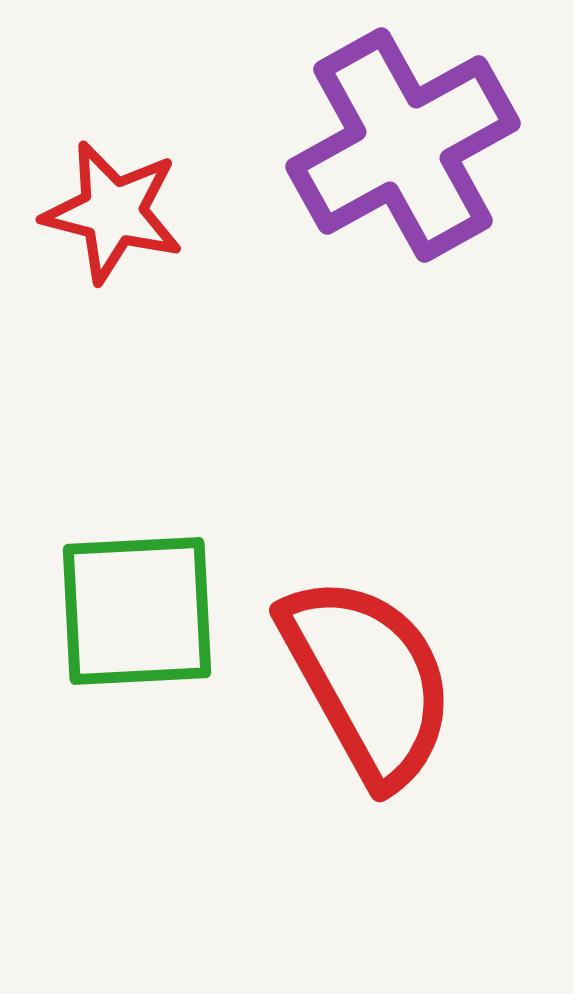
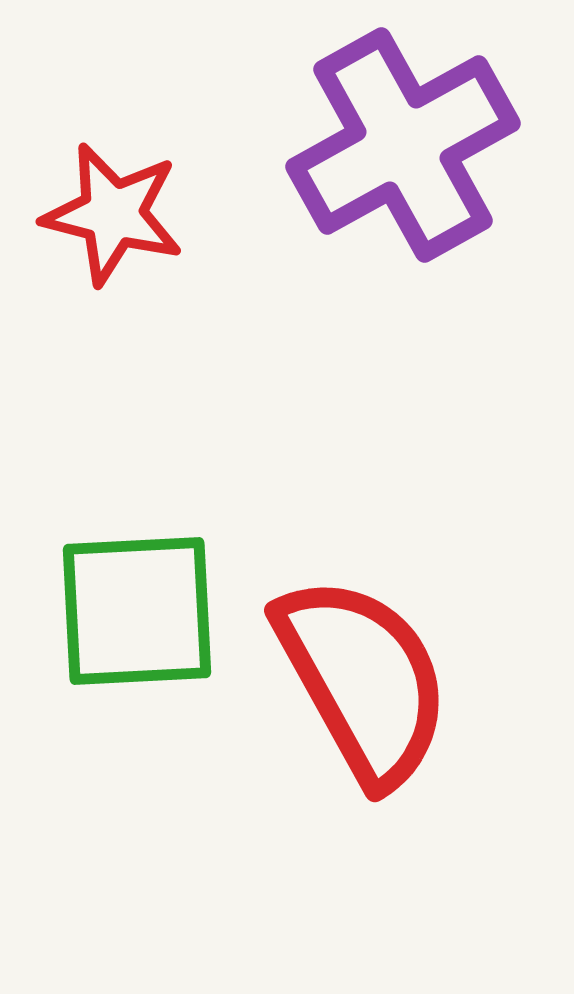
red star: moved 2 px down
red semicircle: moved 5 px left
